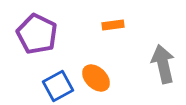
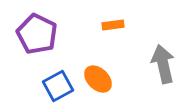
orange ellipse: moved 2 px right, 1 px down
